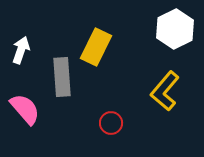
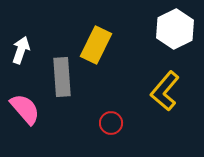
yellow rectangle: moved 2 px up
